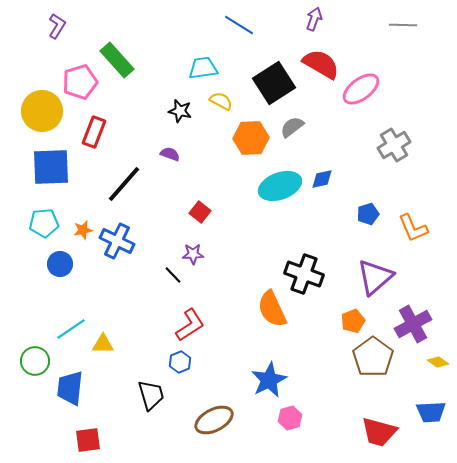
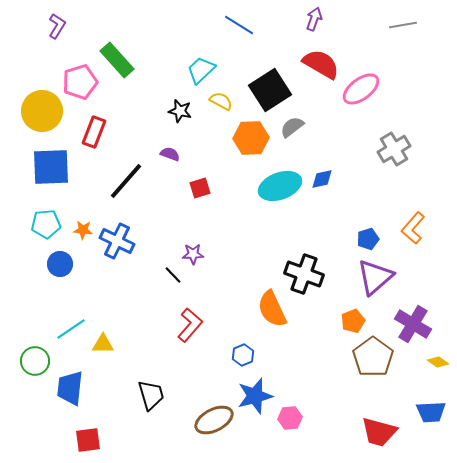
gray line at (403, 25): rotated 12 degrees counterclockwise
cyan trapezoid at (203, 68): moved 2 px left, 2 px down; rotated 36 degrees counterclockwise
black square at (274, 83): moved 4 px left, 7 px down
gray cross at (394, 145): moved 4 px down
black line at (124, 184): moved 2 px right, 3 px up
red square at (200, 212): moved 24 px up; rotated 35 degrees clockwise
blue pentagon at (368, 214): moved 25 px down
cyan pentagon at (44, 223): moved 2 px right, 1 px down
orange L-shape at (413, 228): rotated 64 degrees clockwise
orange star at (83, 230): rotated 18 degrees clockwise
purple cross at (413, 324): rotated 30 degrees counterclockwise
red L-shape at (190, 325): rotated 16 degrees counterclockwise
blue hexagon at (180, 362): moved 63 px right, 7 px up
blue star at (269, 380): moved 14 px left, 16 px down; rotated 12 degrees clockwise
pink hexagon at (290, 418): rotated 10 degrees clockwise
